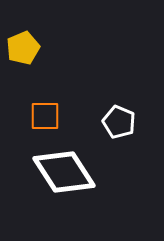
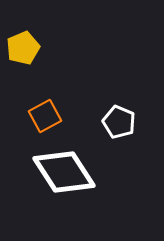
orange square: rotated 28 degrees counterclockwise
